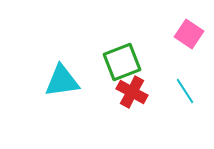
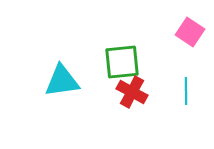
pink square: moved 1 px right, 2 px up
green square: rotated 15 degrees clockwise
cyan line: moved 1 px right; rotated 32 degrees clockwise
